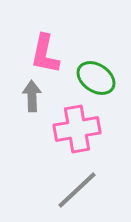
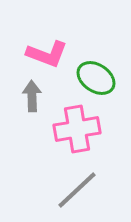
pink L-shape: moved 2 px right; rotated 81 degrees counterclockwise
